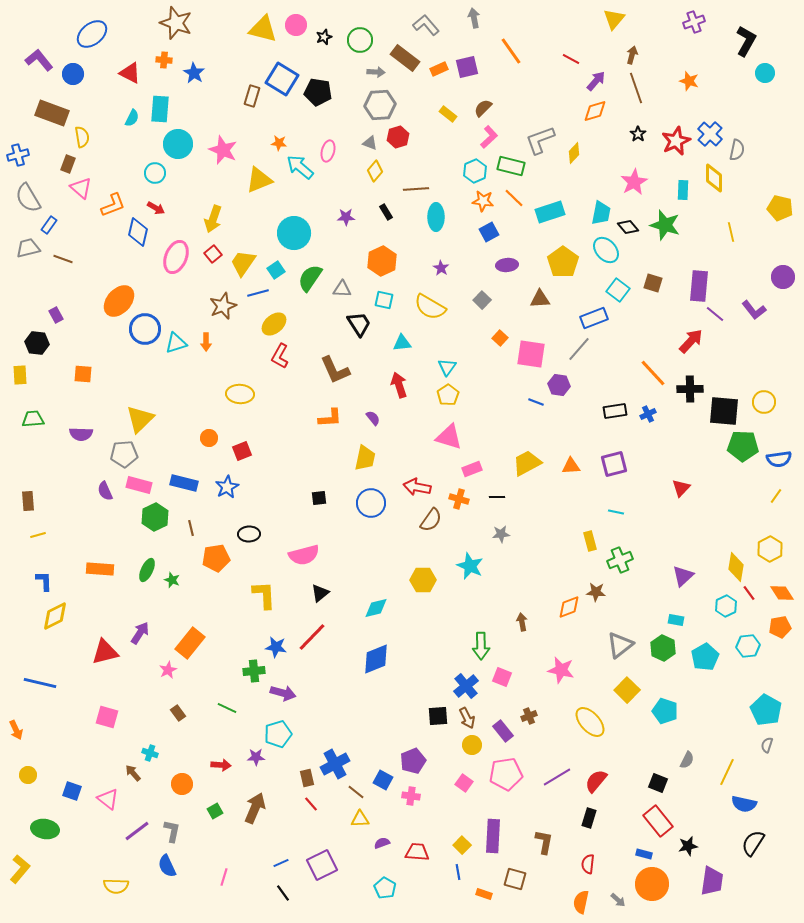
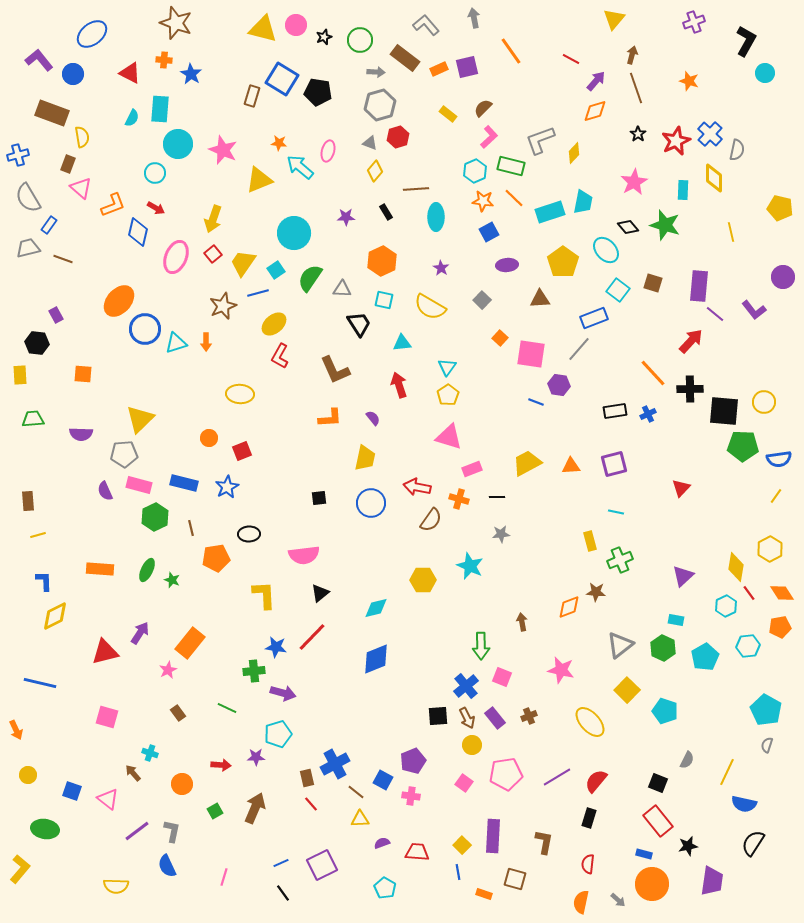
blue star at (194, 73): moved 3 px left, 1 px down
gray hexagon at (380, 105): rotated 12 degrees counterclockwise
cyan trapezoid at (601, 213): moved 18 px left, 11 px up
pink semicircle at (304, 555): rotated 8 degrees clockwise
purple rectangle at (503, 731): moved 8 px left, 13 px up
